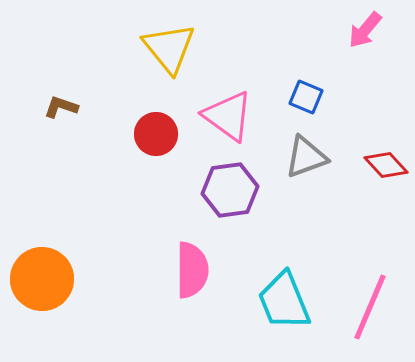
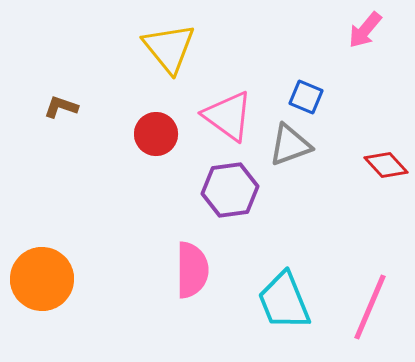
gray triangle: moved 16 px left, 12 px up
